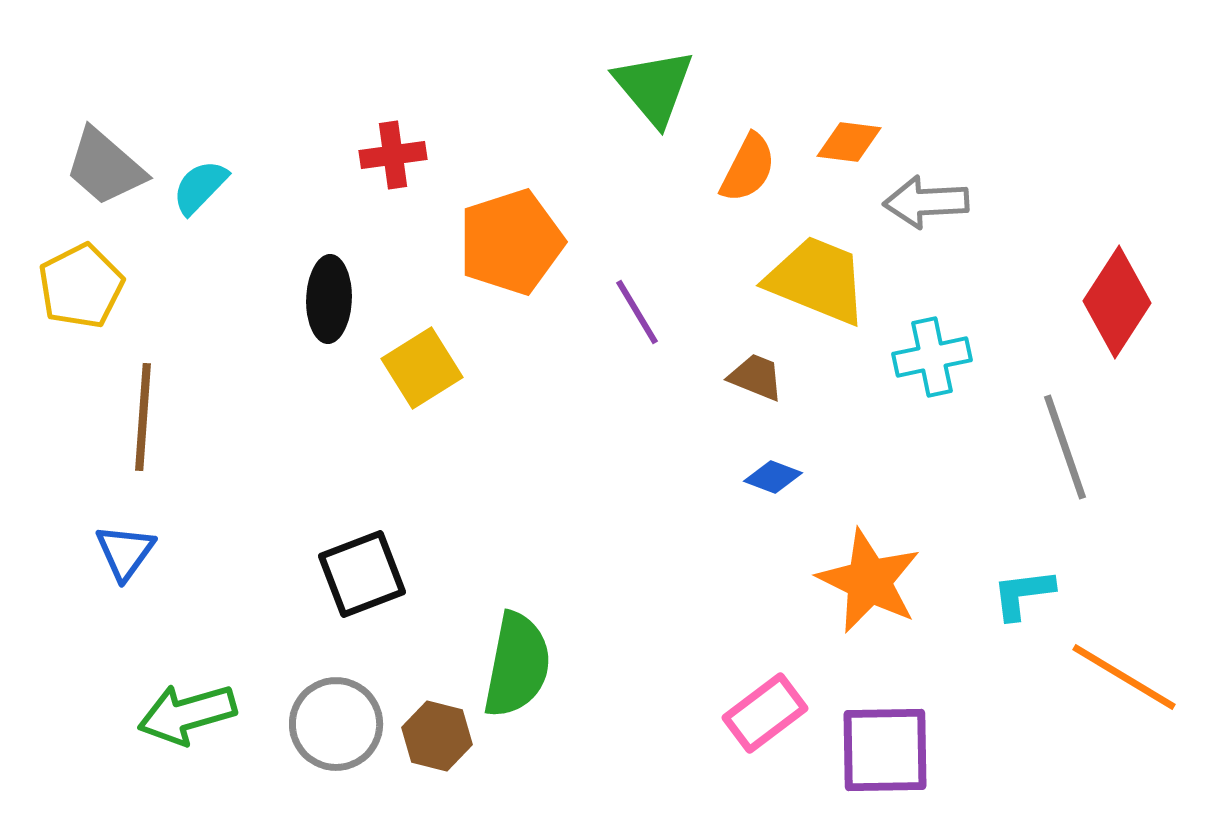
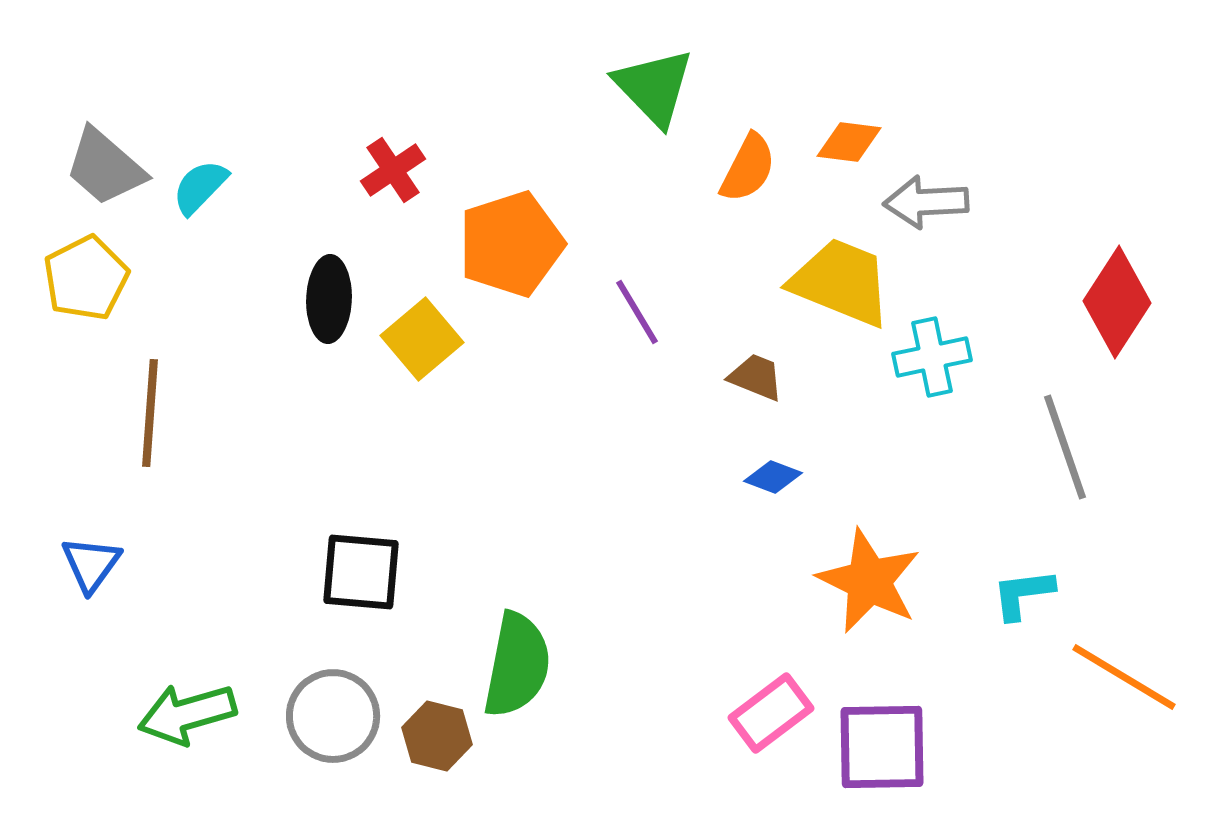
green triangle: rotated 4 degrees counterclockwise
red cross: moved 15 px down; rotated 26 degrees counterclockwise
orange pentagon: moved 2 px down
yellow trapezoid: moved 24 px right, 2 px down
yellow pentagon: moved 5 px right, 8 px up
yellow square: moved 29 px up; rotated 8 degrees counterclockwise
brown line: moved 7 px right, 4 px up
blue triangle: moved 34 px left, 12 px down
black square: moved 1 px left, 2 px up; rotated 26 degrees clockwise
pink rectangle: moved 6 px right
gray circle: moved 3 px left, 8 px up
purple square: moved 3 px left, 3 px up
